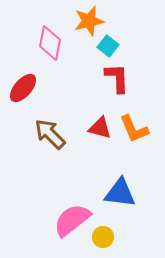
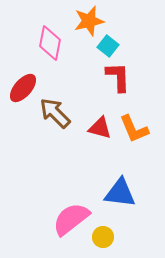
red L-shape: moved 1 px right, 1 px up
brown arrow: moved 5 px right, 21 px up
pink semicircle: moved 1 px left, 1 px up
